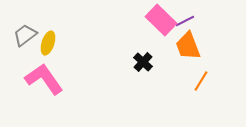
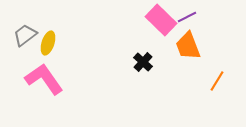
purple line: moved 2 px right, 4 px up
orange line: moved 16 px right
